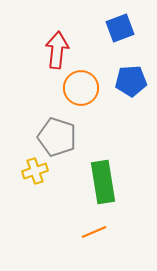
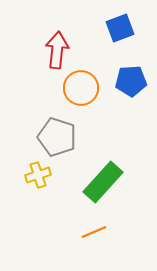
yellow cross: moved 3 px right, 4 px down
green rectangle: rotated 51 degrees clockwise
